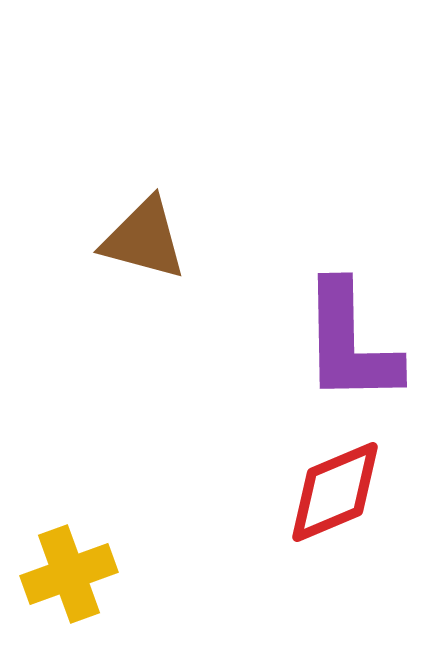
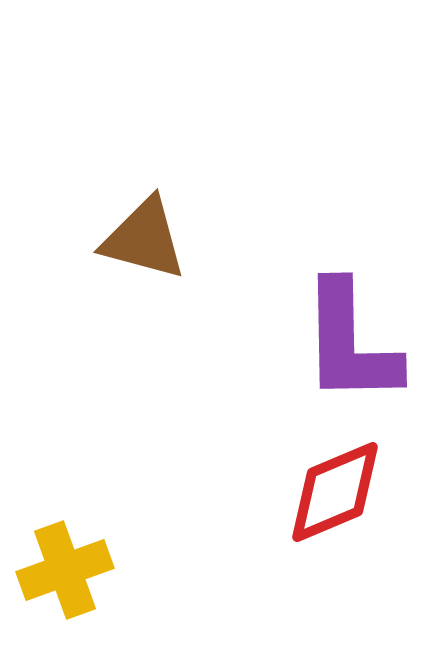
yellow cross: moved 4 px left, 4 px up
